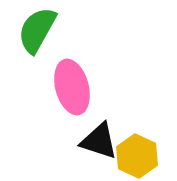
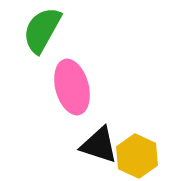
green semicircle: moved 5 px right
black triangle: moved 4 px down
